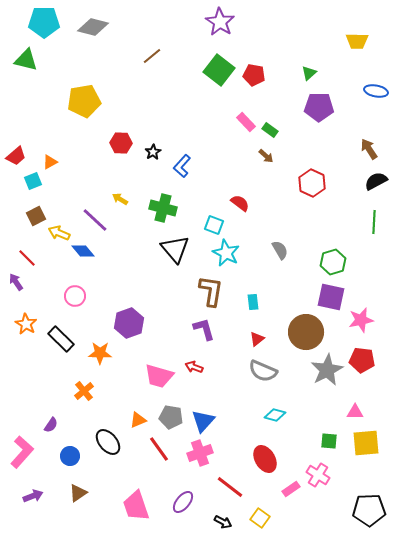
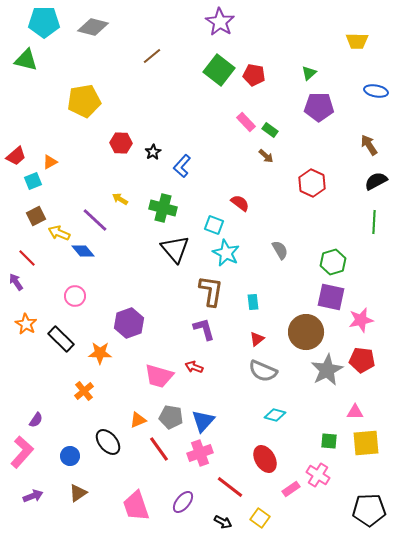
brown arrow at (369, 149): moved 4 px up
purple semicircle at (51, 425): moved 15 px left, 5 px up
